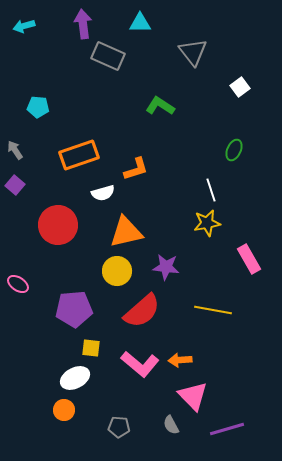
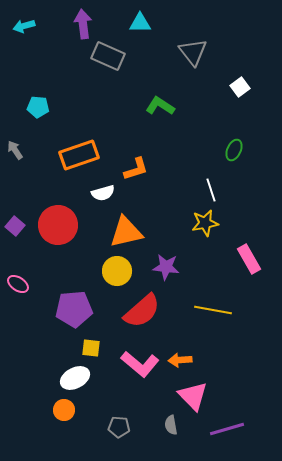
purple square: moved 41 px down
yellow star: moved 2 px left
gray semicircle: rotated 18 degrees clockwise
